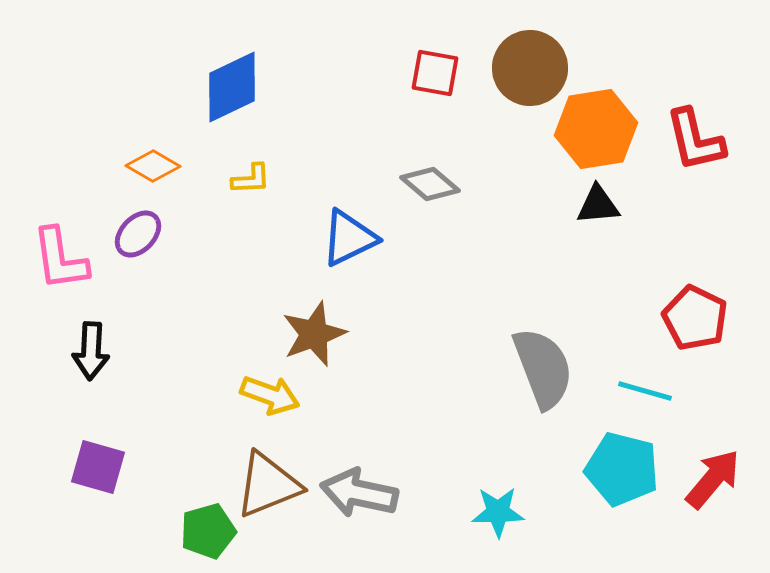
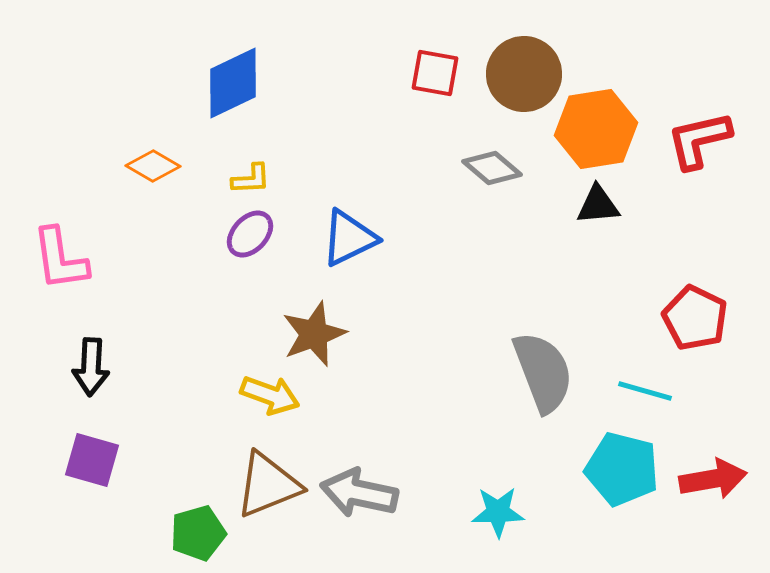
brown circle: moved 6 px left, 6 px down
blue diamond: moved 1 px right, 4 px up
red L-shape: moved 4 px right; rotated 90 degrees clockwise
gray diamond: moved 62 px right, 16 px up
purple ellipse: moved 112 px right
black arrow: moved 16 px down
gray semicircle: moved 4 px down
purple square: moved 6 px left, 7 px up
red arrow: rotated 40 degrees clockwise
green pentagon: moved 10 px left, 2 px down
